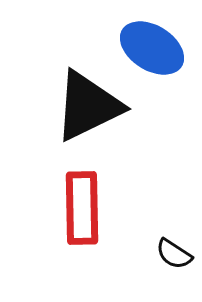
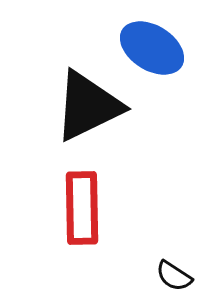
black semicircle: moved 22 px down
